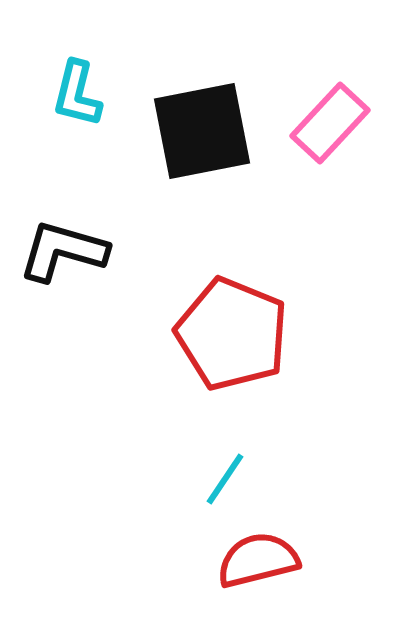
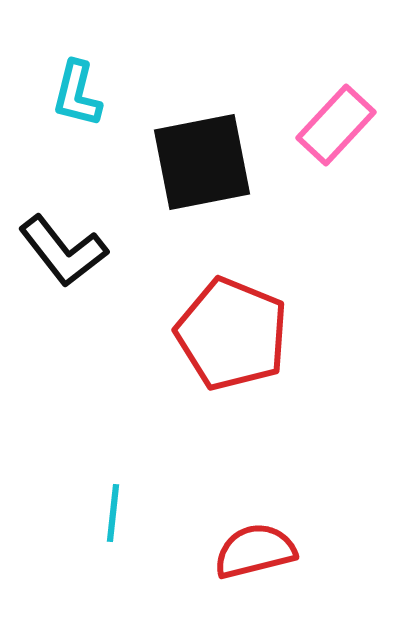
pink rectangle: moved 6 px right, 2 px down
black square: moved 31 px down
black L-shape: rotated 144 degrees counterclockwise
cyan line: moved 112 px left, 34 px down; rotated 28 degrees counterclockwise
red semicircle: moved 3 px left, 9 px up
